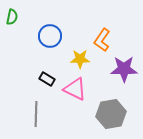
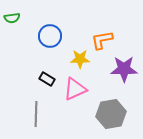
green semicircle: moved 1 px down; rotated 70 degrees clockwise
orange L-shape: rotated 45 degrees clockwise
pink triangle: rotated 50 degrees counterclockwise
